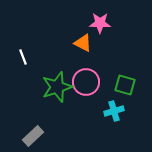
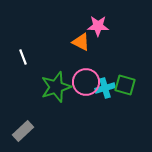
pink star: moved 2 px left, 3 px down
orange triangle: moved 2 px left, 1 px up
green star: moved 1 px left
cyan cross: moved 9 px left, 23 px up
gray rectangle: moved 10 px left, 5 px up
